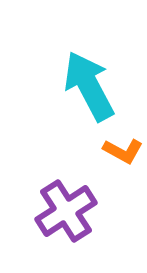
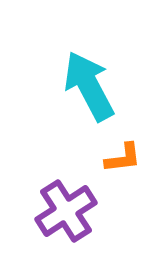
orange L-shape: moved 7 px down; rotated 36 degrees counterclockwise
